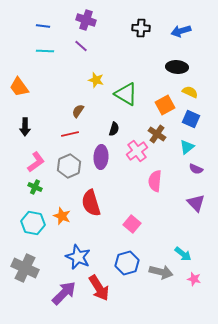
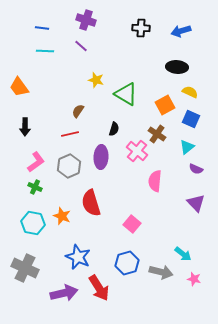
blue line: moved 1 px left, 2 px down
pink cross: rotated 15 degrees counterclockwise
purple arrow: rotated 32 degrees clockwise
